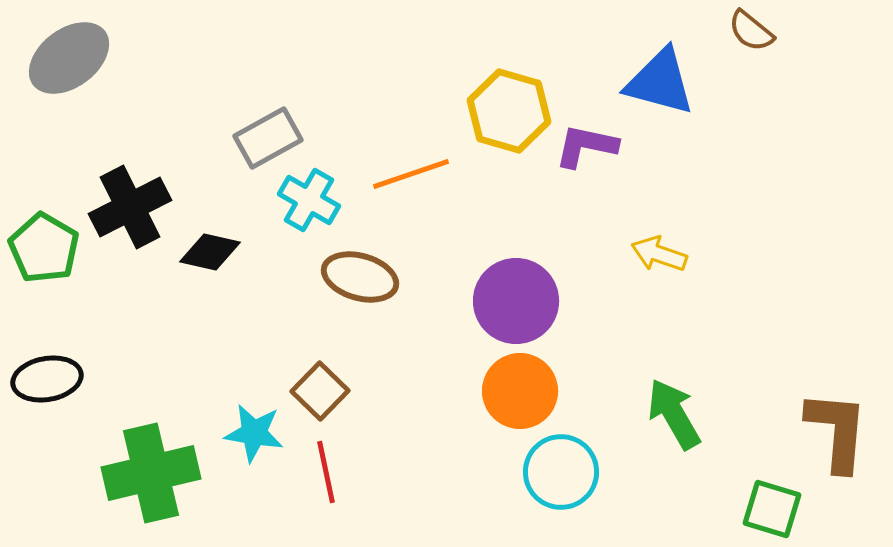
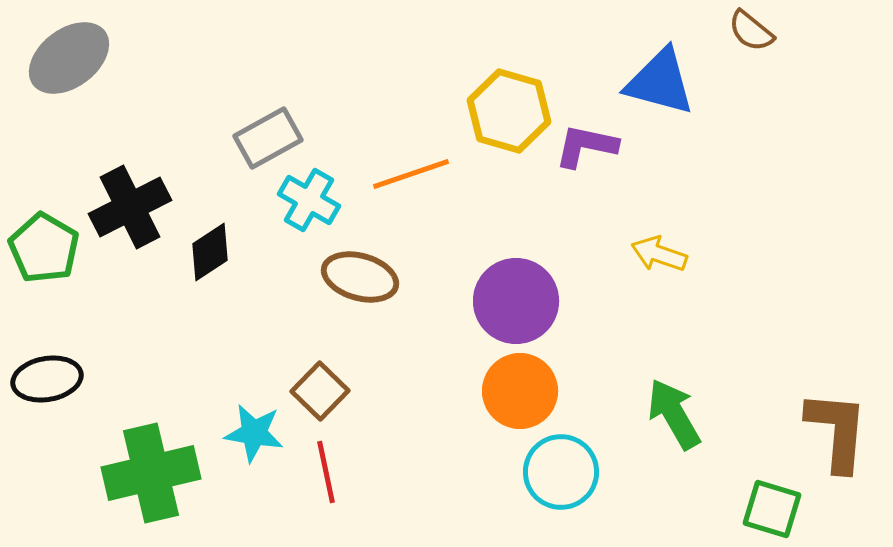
black diamond: rotated 46 degrees counterclockwise
